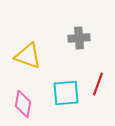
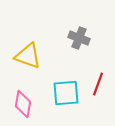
gray cross: rotated 25 degrees clockwise
